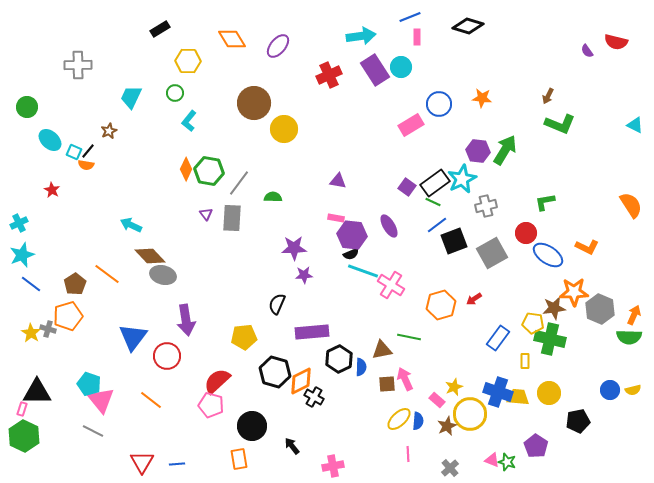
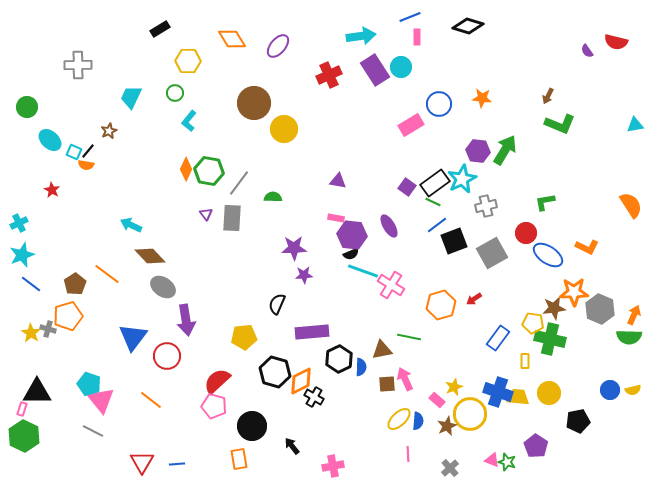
cyan triangle at (635, 125): rotated 36 degrees counterclockwise
gray ellipse at (163, 275): moved 12 px down; rotated 20 degrees clockwise
pink pentagon at (211, 405): moved 3 px right, 1 px down
